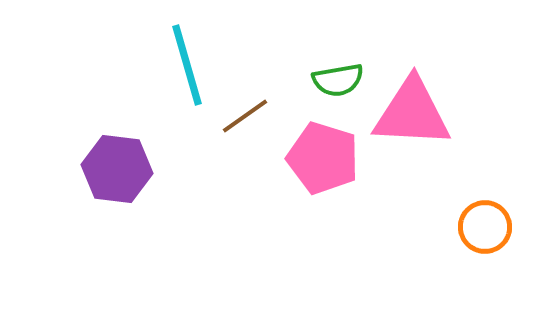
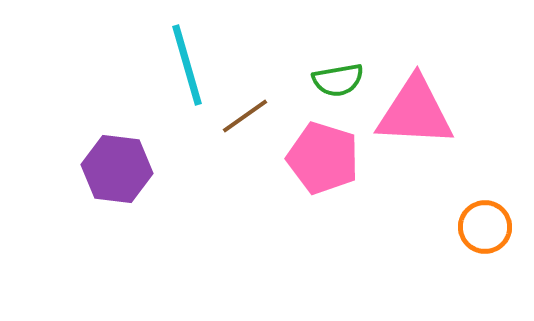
pink triangle: moved 3 px right, 1 px up
